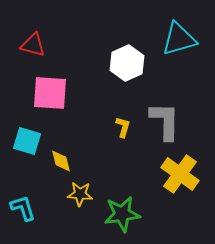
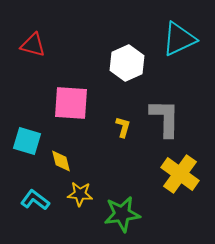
cyan triangle: rotated 9 degrees counterclockwise
pink square: moved 21 px right, 10 px down
gray L-shape: moved 3 px up
cyan L-shape: moved 12 px right, 8 px up; rotated 36 degrees counterclockwise
